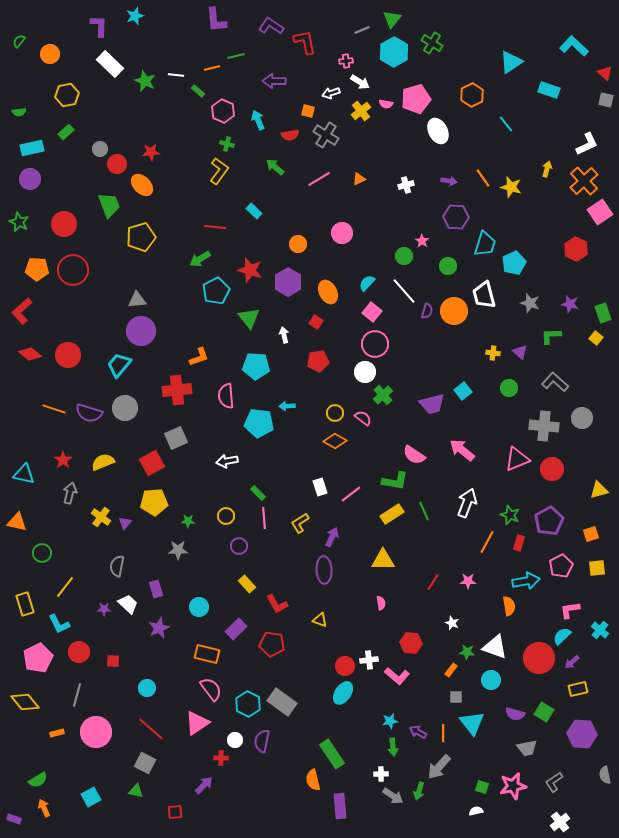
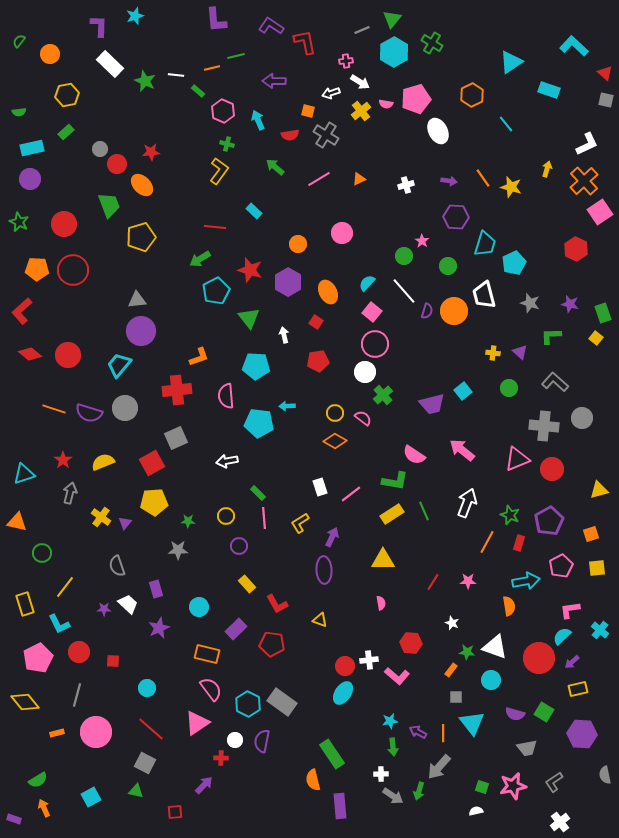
cyan triangle at (24, 474): rotated 30 degrees counterclockwise
gray semicircle at (117, 566): rotated 30 degrees counterclockwise
